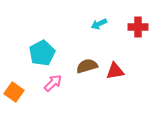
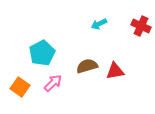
red cross: moved 3 px right, 1 px up; rotated 24 degrees clockwise
orange square: moved 6 px right, 5 px up
